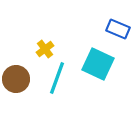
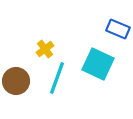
brown circle: moved 2 px down
